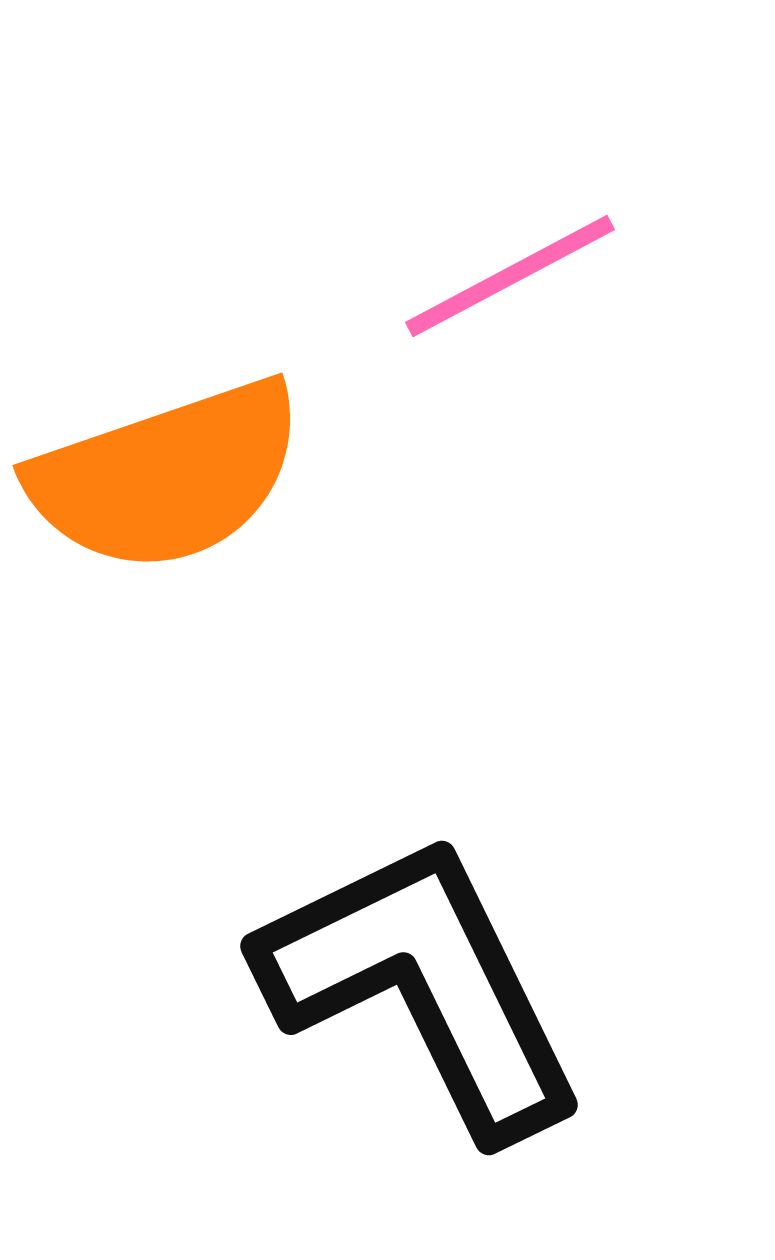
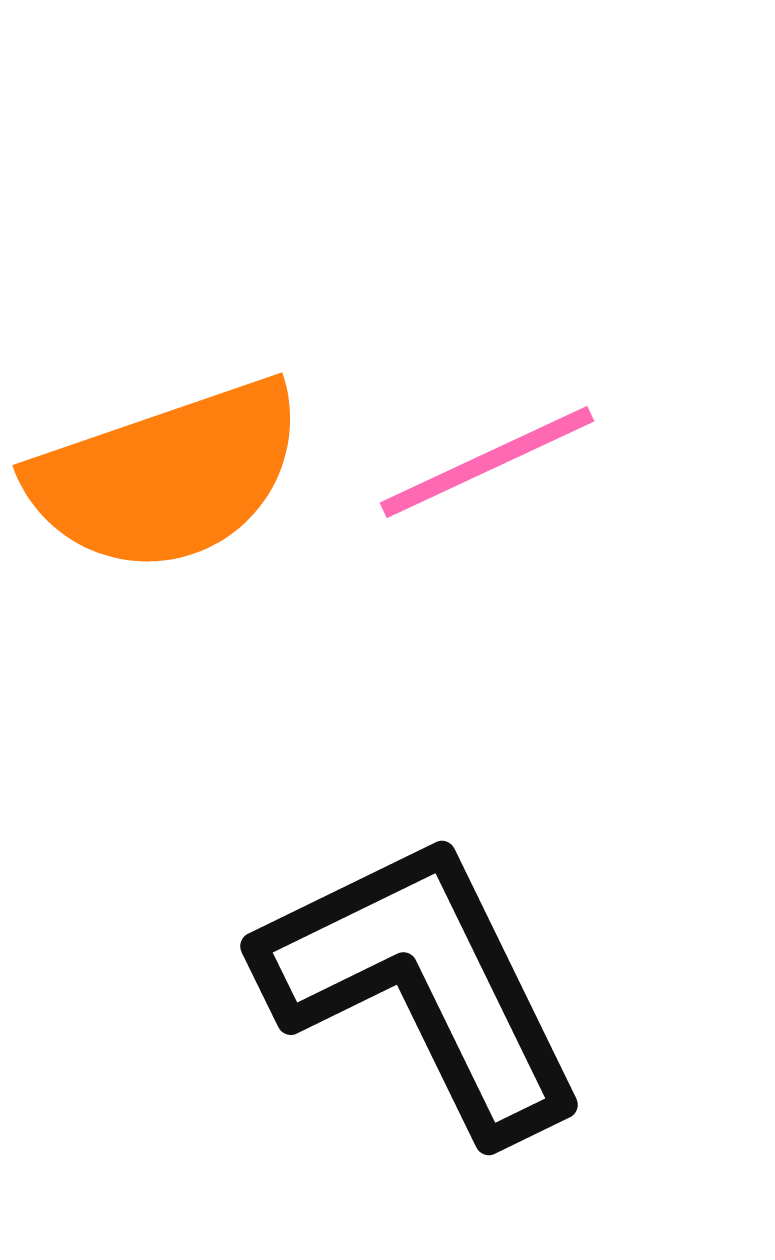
pink line: moved 23 px left, 186 px down; rotated 3 degrees clockwise
